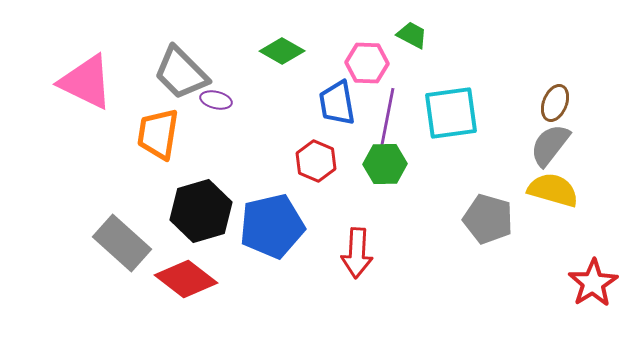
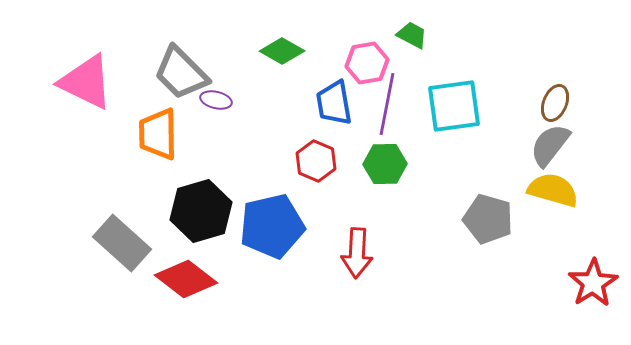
pink hexagon: rotated 12 degrees counterclockwise
blue trapezoid: moved 3 px left
cyan square: moved 3 px right, 7 px up
purple line: moved 15 px up
orange trapezoid: rotated 10 degrees counterclockwise
